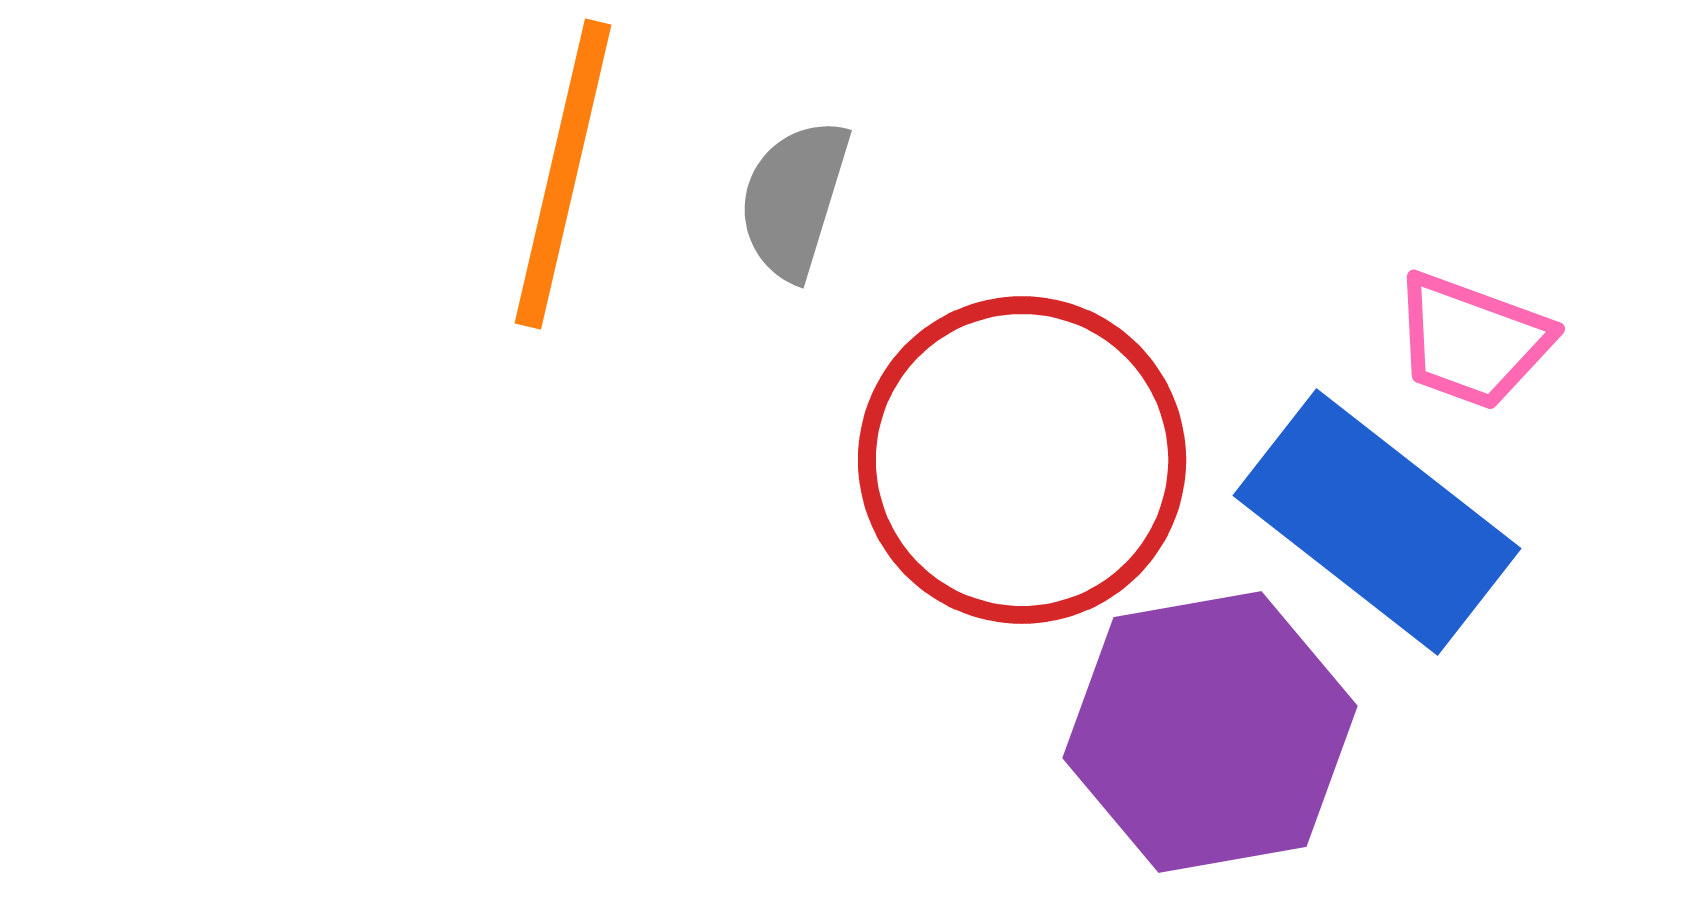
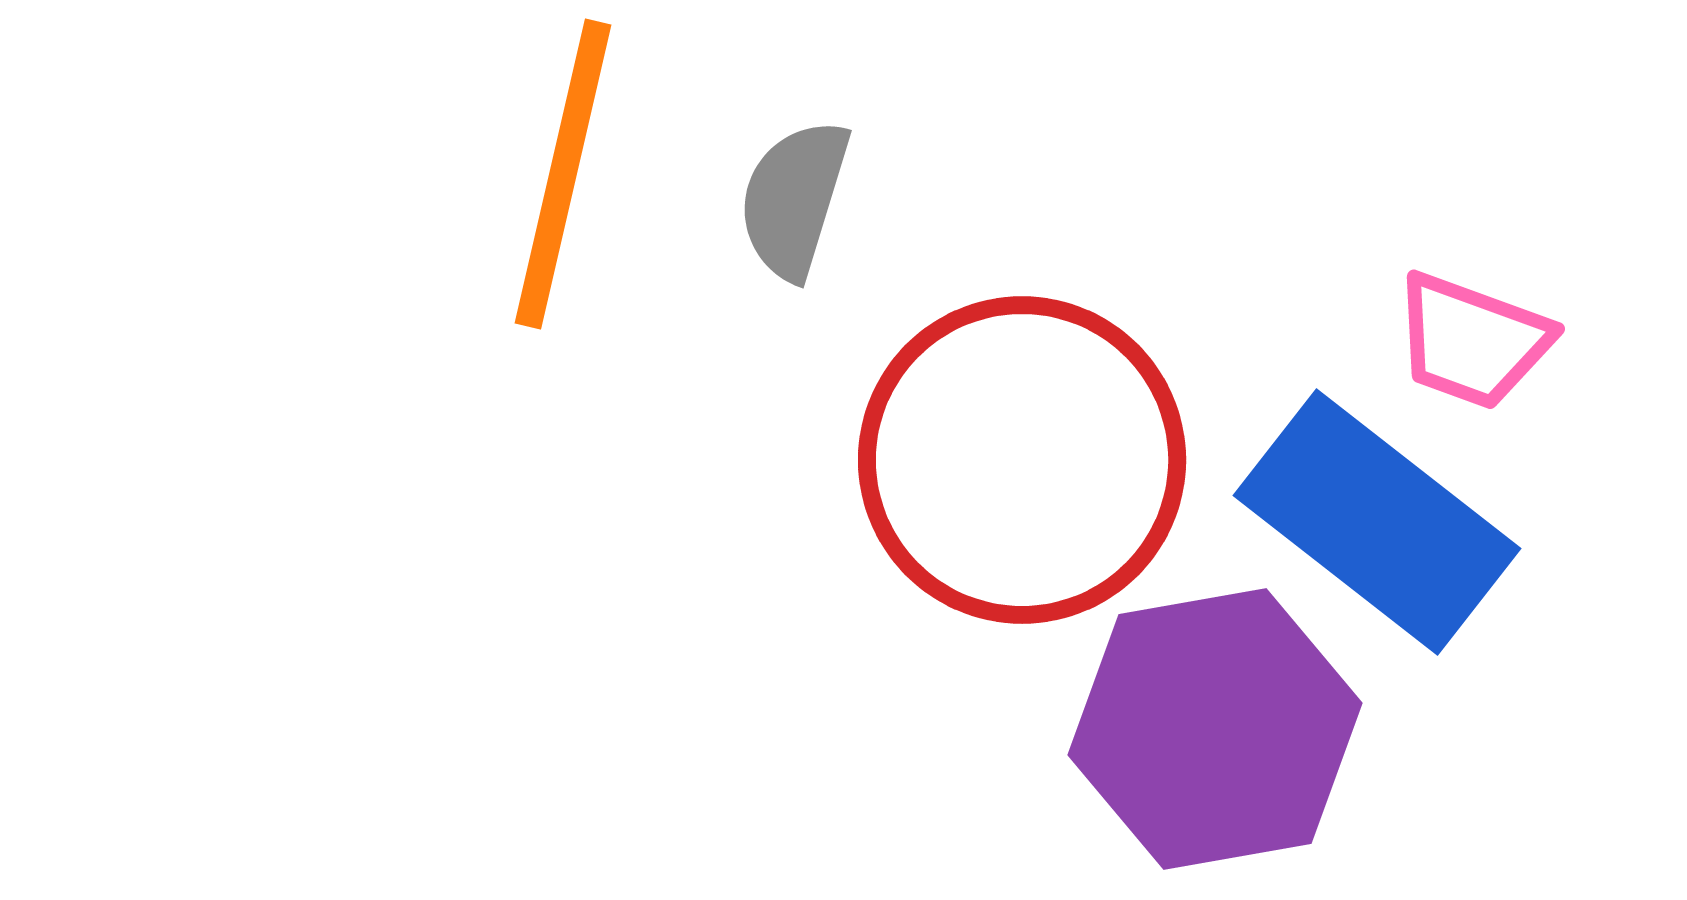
purple hexagon: moved 5 px right, 3 px up
